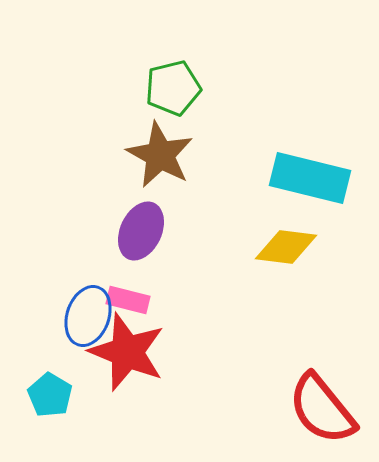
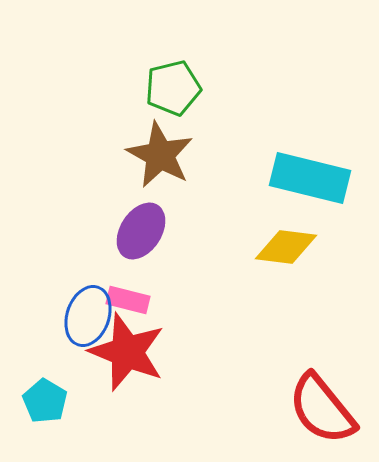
purple ellipse: rotated 8 degrees clockwise
cyan pentagon: moved 5 px left, 6 px down
